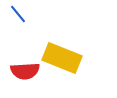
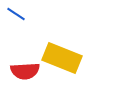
blue line: moved 2 px left; rotated 18 degrees counterclockwise
